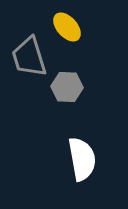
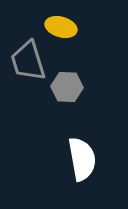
yellow ellipse: moved 6 px left; rotated 32 degrees counterclockwise
gray trapezoid: moved 1 px left, 4 px down
